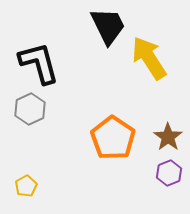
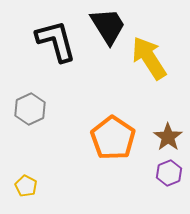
black trapezoid: rotated 6 degrees counterclockwise
black L-shape: moved 17 px right, 22 px up
yellow pentagon: rotated 15 degrees counterclockwise
